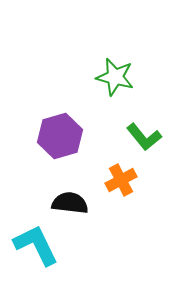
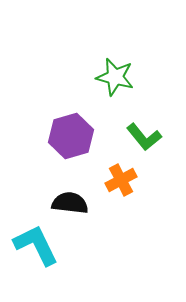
purple hexagon: moved 11 px right
